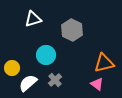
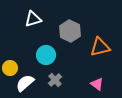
gray hexagon: moved 2 px left, 1 px down
orange triangle: moved 4 px left, 16 px up
yellow circle: moved 2 px left
white semicircle: moved 3 px left
